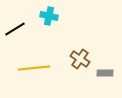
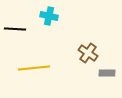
black line: rotated 35 degrees clockwise
brown cross: moved 8 px right, 6 px up
gray rectangle: moved 2 px right
